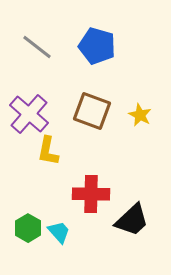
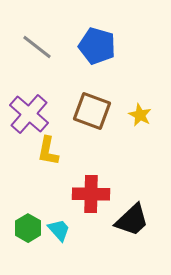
cyan trapezoid: moved 2 px up
